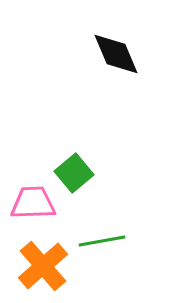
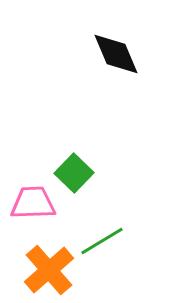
green square: rotated 6 degrees counterclockwise
green line: rotated 21 degrees counterclockwise
orange cross: moved 6 px right, 4 px down
